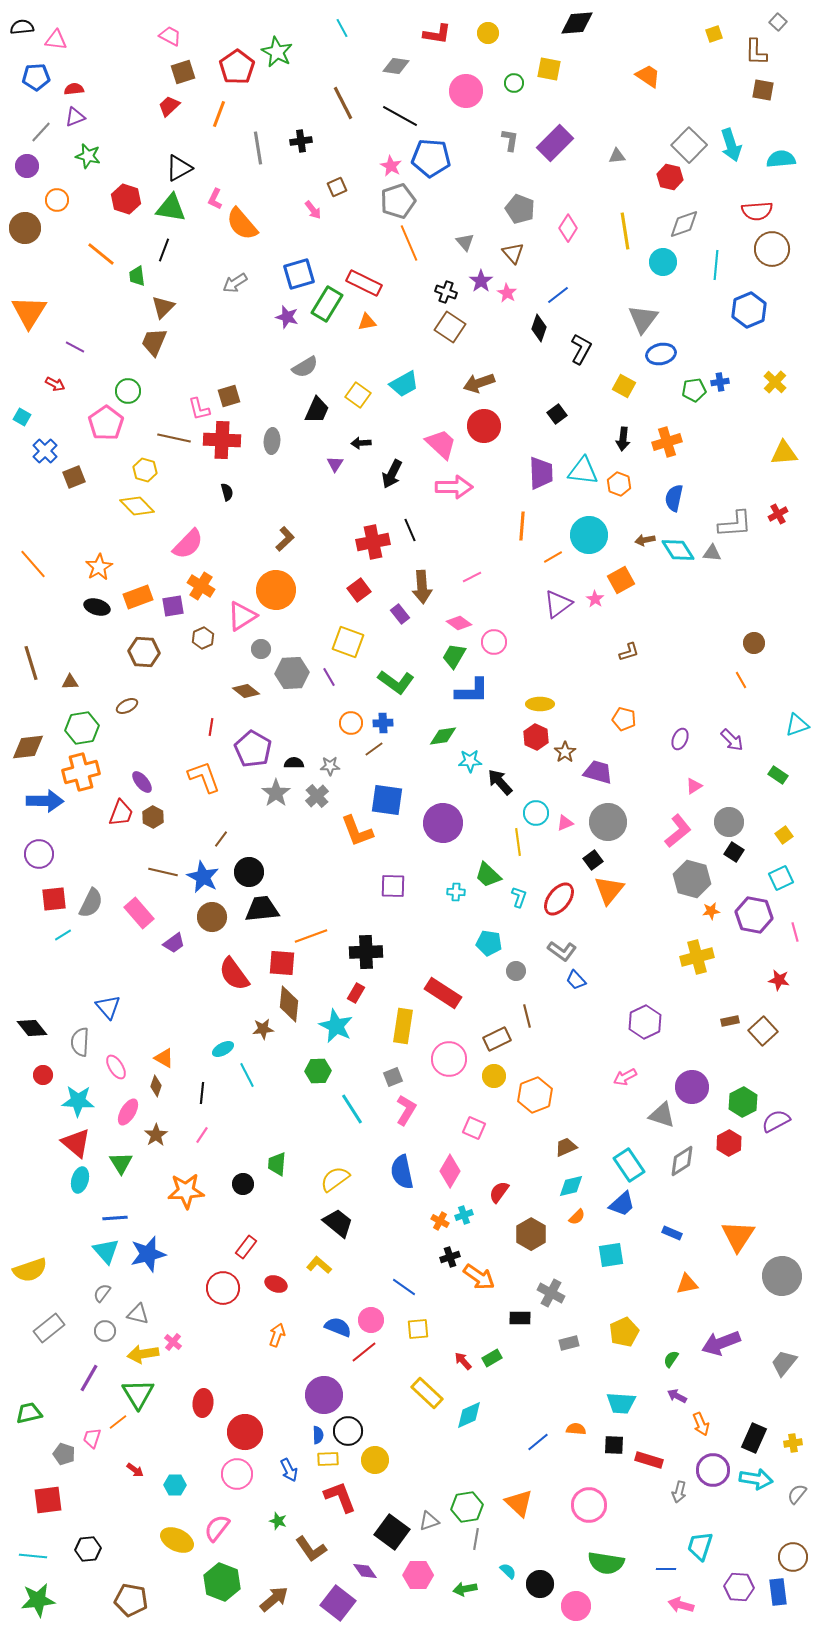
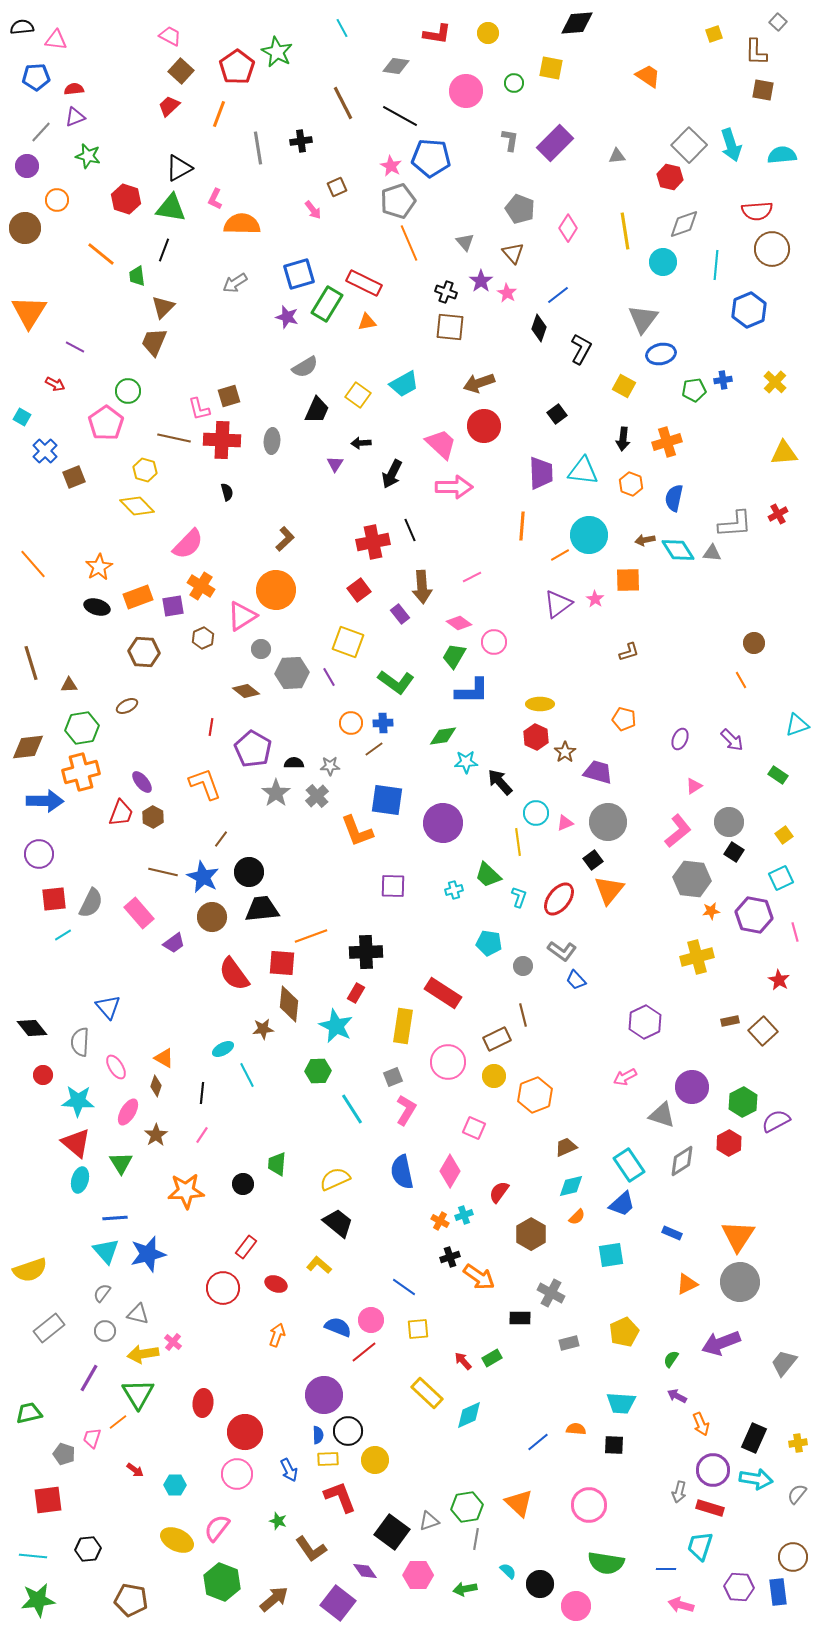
yellow square at (549, 69): moved 2 px right, 1 px up
brown square at (183, 72): moved 2 px left, 1 px up; rotated 30 degrees counterclockwise
cyan semicircle at (781, 159): moved 1 px right, 4 px up
orange semicircle at (242, 224): rotated 132 degrees clockwise
brown square at (450, 327): rotated 28 degrees counterclockwise
blue cross at (720, 382): moved 3 px right, 2 px up
orange hexagon at (619, 484): moved 12 px right
orange line at (553, 557): moved 7 px right, 2 px up
orange square at (621, 580): moved 7 px right; rotated 28 degrees clockwise
brown triangle at (70, 682): moved 1 px left, 3 px down
cyan star at (470, 761): moved 4 px left, 1 px down
orange L-shape at (204, 777): moved 1 px right, 7 px down
gray hexagon at (692, 879): rotated 9 degrees counterclockwise
cyan cross at (456, 892): moved 2 px left, 2 px up; rotated 18 degrees counterclockwise
gray circle at (516, 971): moved 7 px right, 5 px up
red star at (779, 980): rotated 20 degrees clockwise
brown line at (527, 1016): moved 4 px left, 1 px up
pink circle at (449, 1059): moved 1 px left, 3 px down
yellow semicircle at (335, 1179): rotated 12 degrees clockwise
gray circle at (782, 1276): moved 42 px left, 6 px down
orange triangle at (687, 1284): rotated 15 degrees counterclockwise
yellow cross at (793, 1443): moved 5 px right
red rectangle at (649, 1460): moved 61 px right, 48 px down
